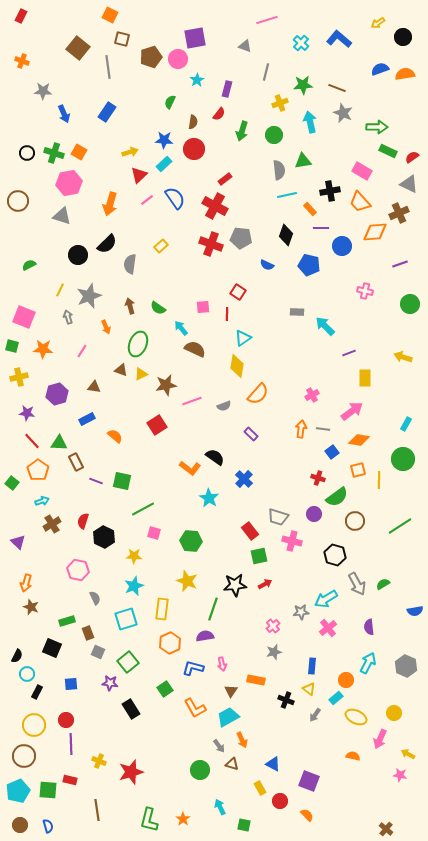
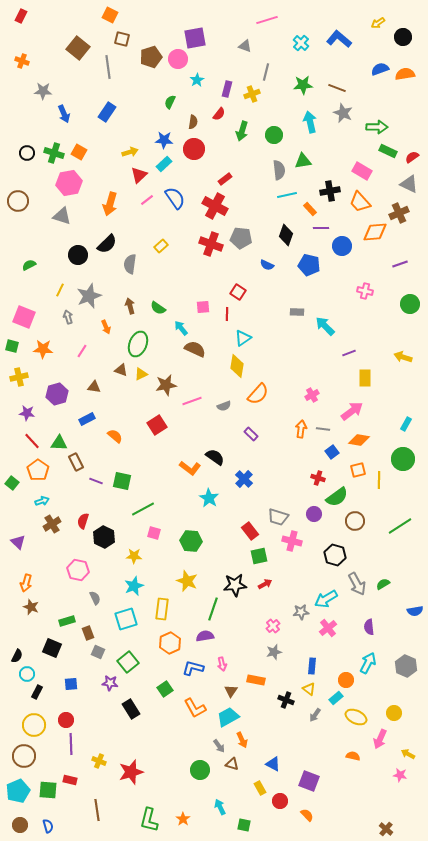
yellow cross at (280, 103): moved 28 px left, 9 px up
